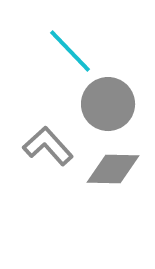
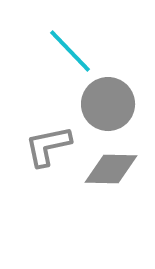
gray L-shape: rotated 60 degrees counterclockwise
gray diamond: moved 2 px left
